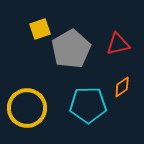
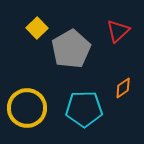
yellow square: moved 3 px left, 1 px up; rotated 25 degrees counterclockwise
red triangle: moved 13 px up; rotated 30 degrees counterclockwise
orange diamond: moved 1 px right, 1 px down
cyan pentagon: moved 4 px left, 4 px down
